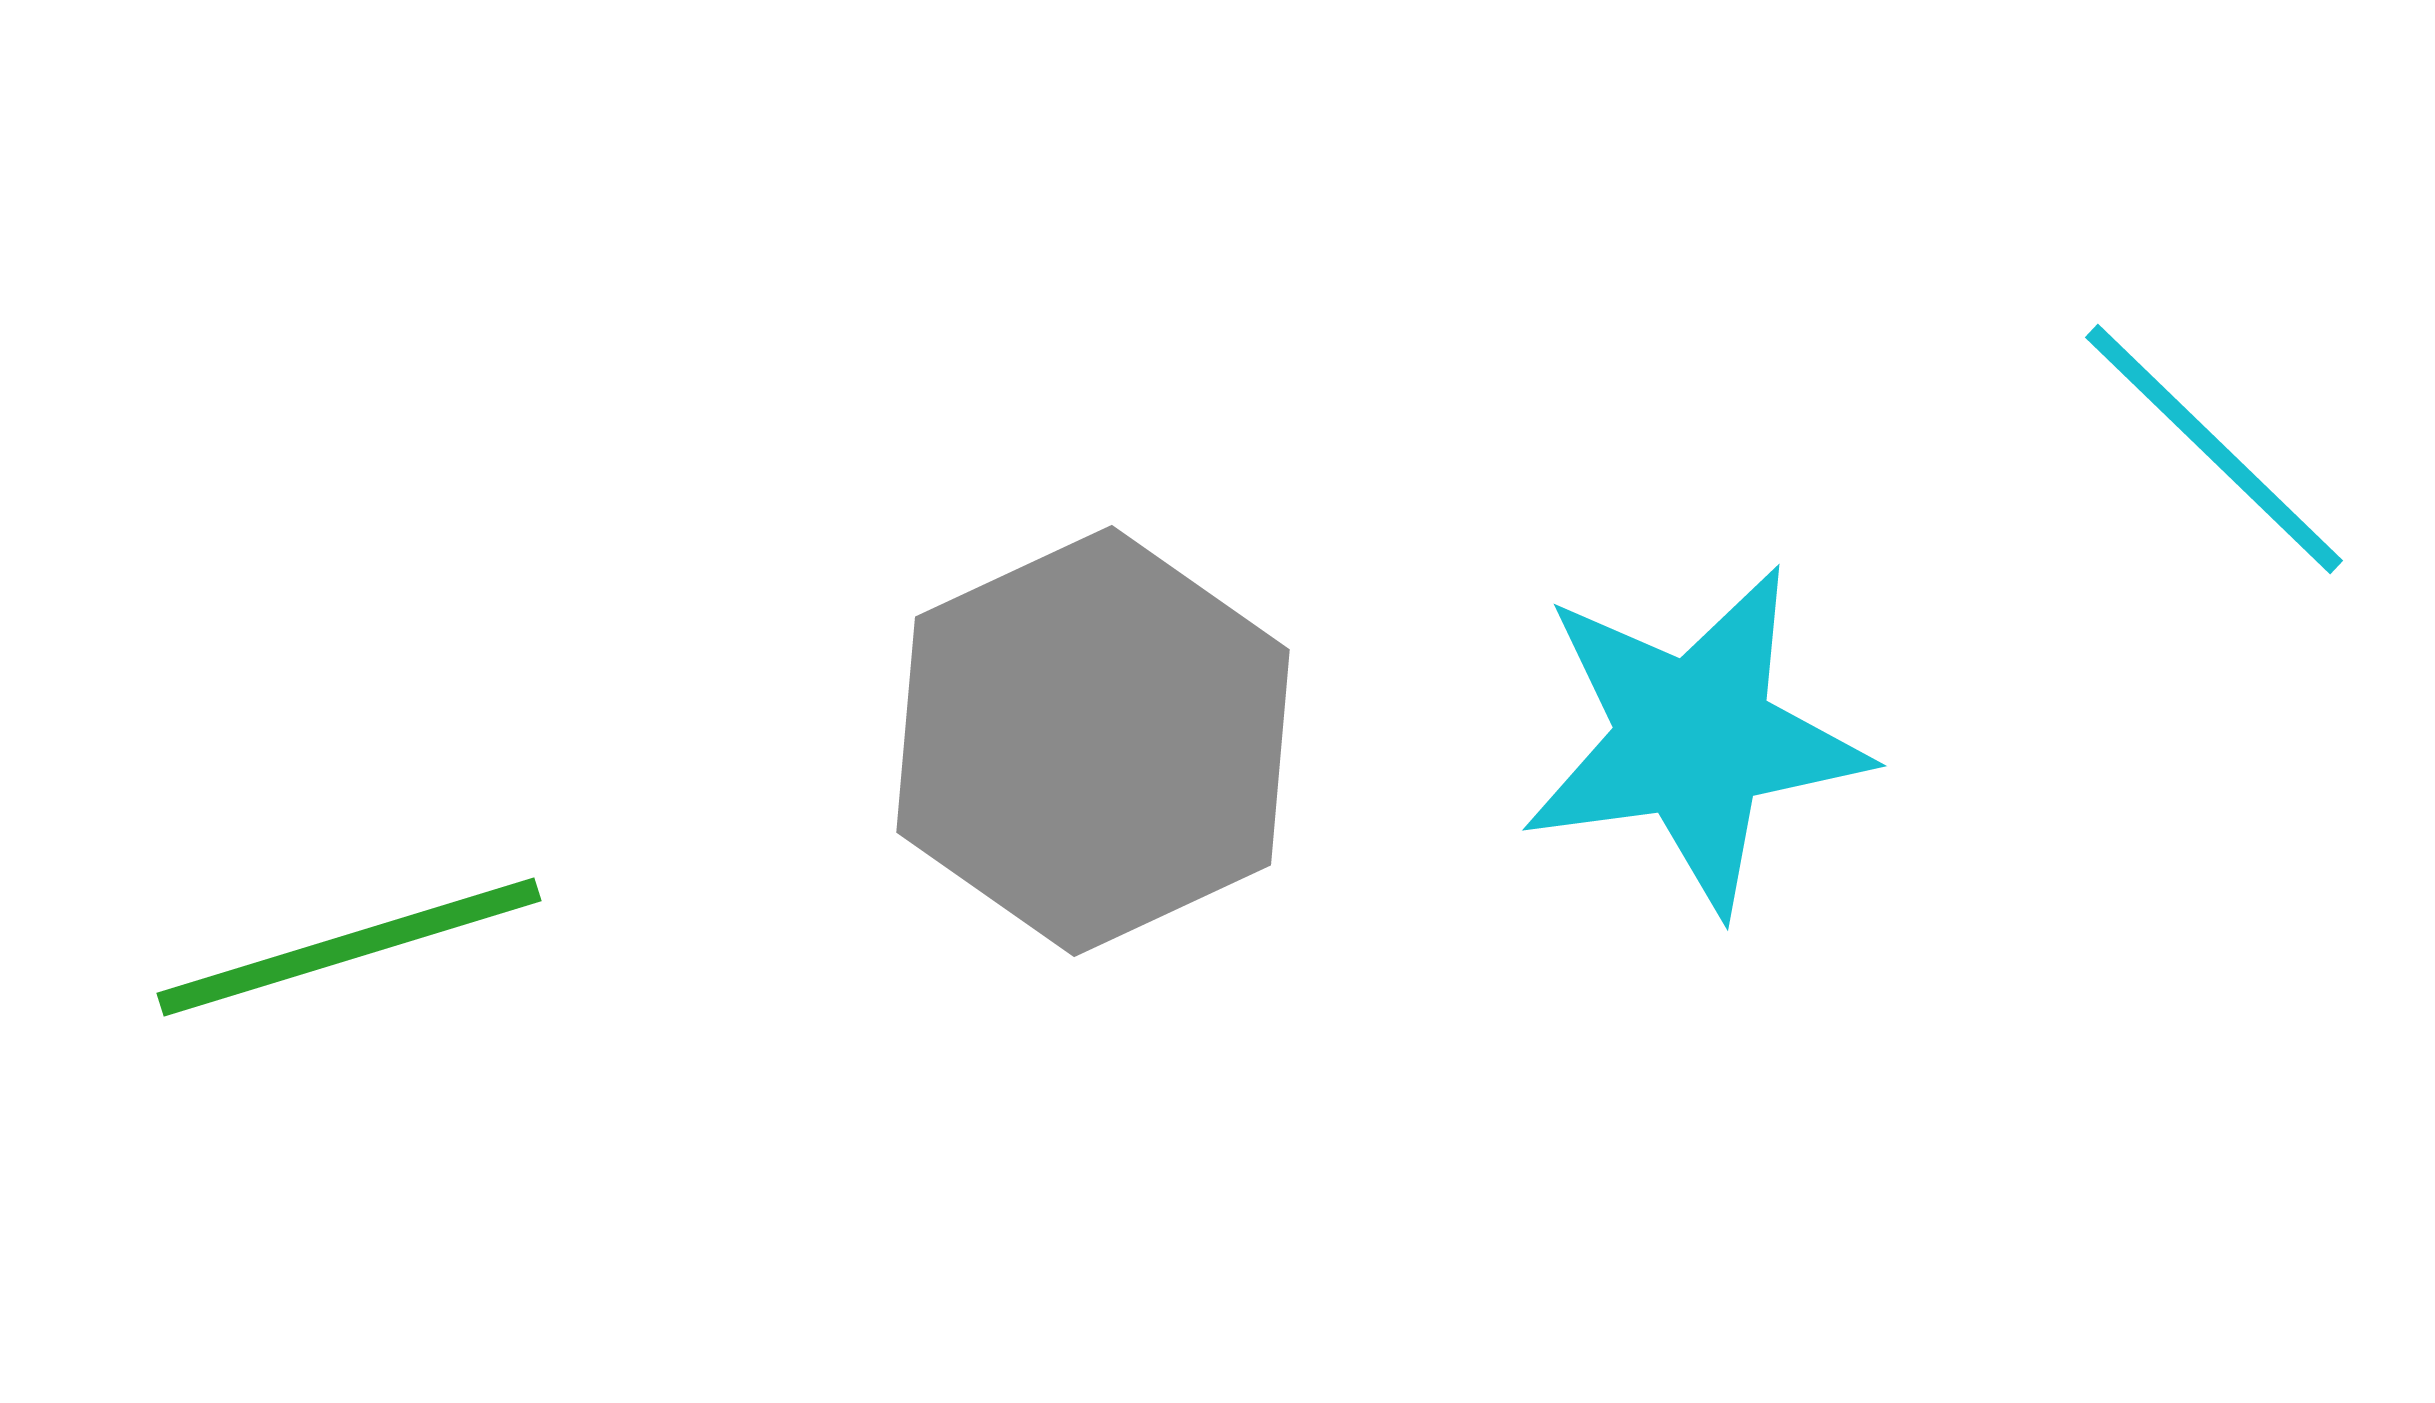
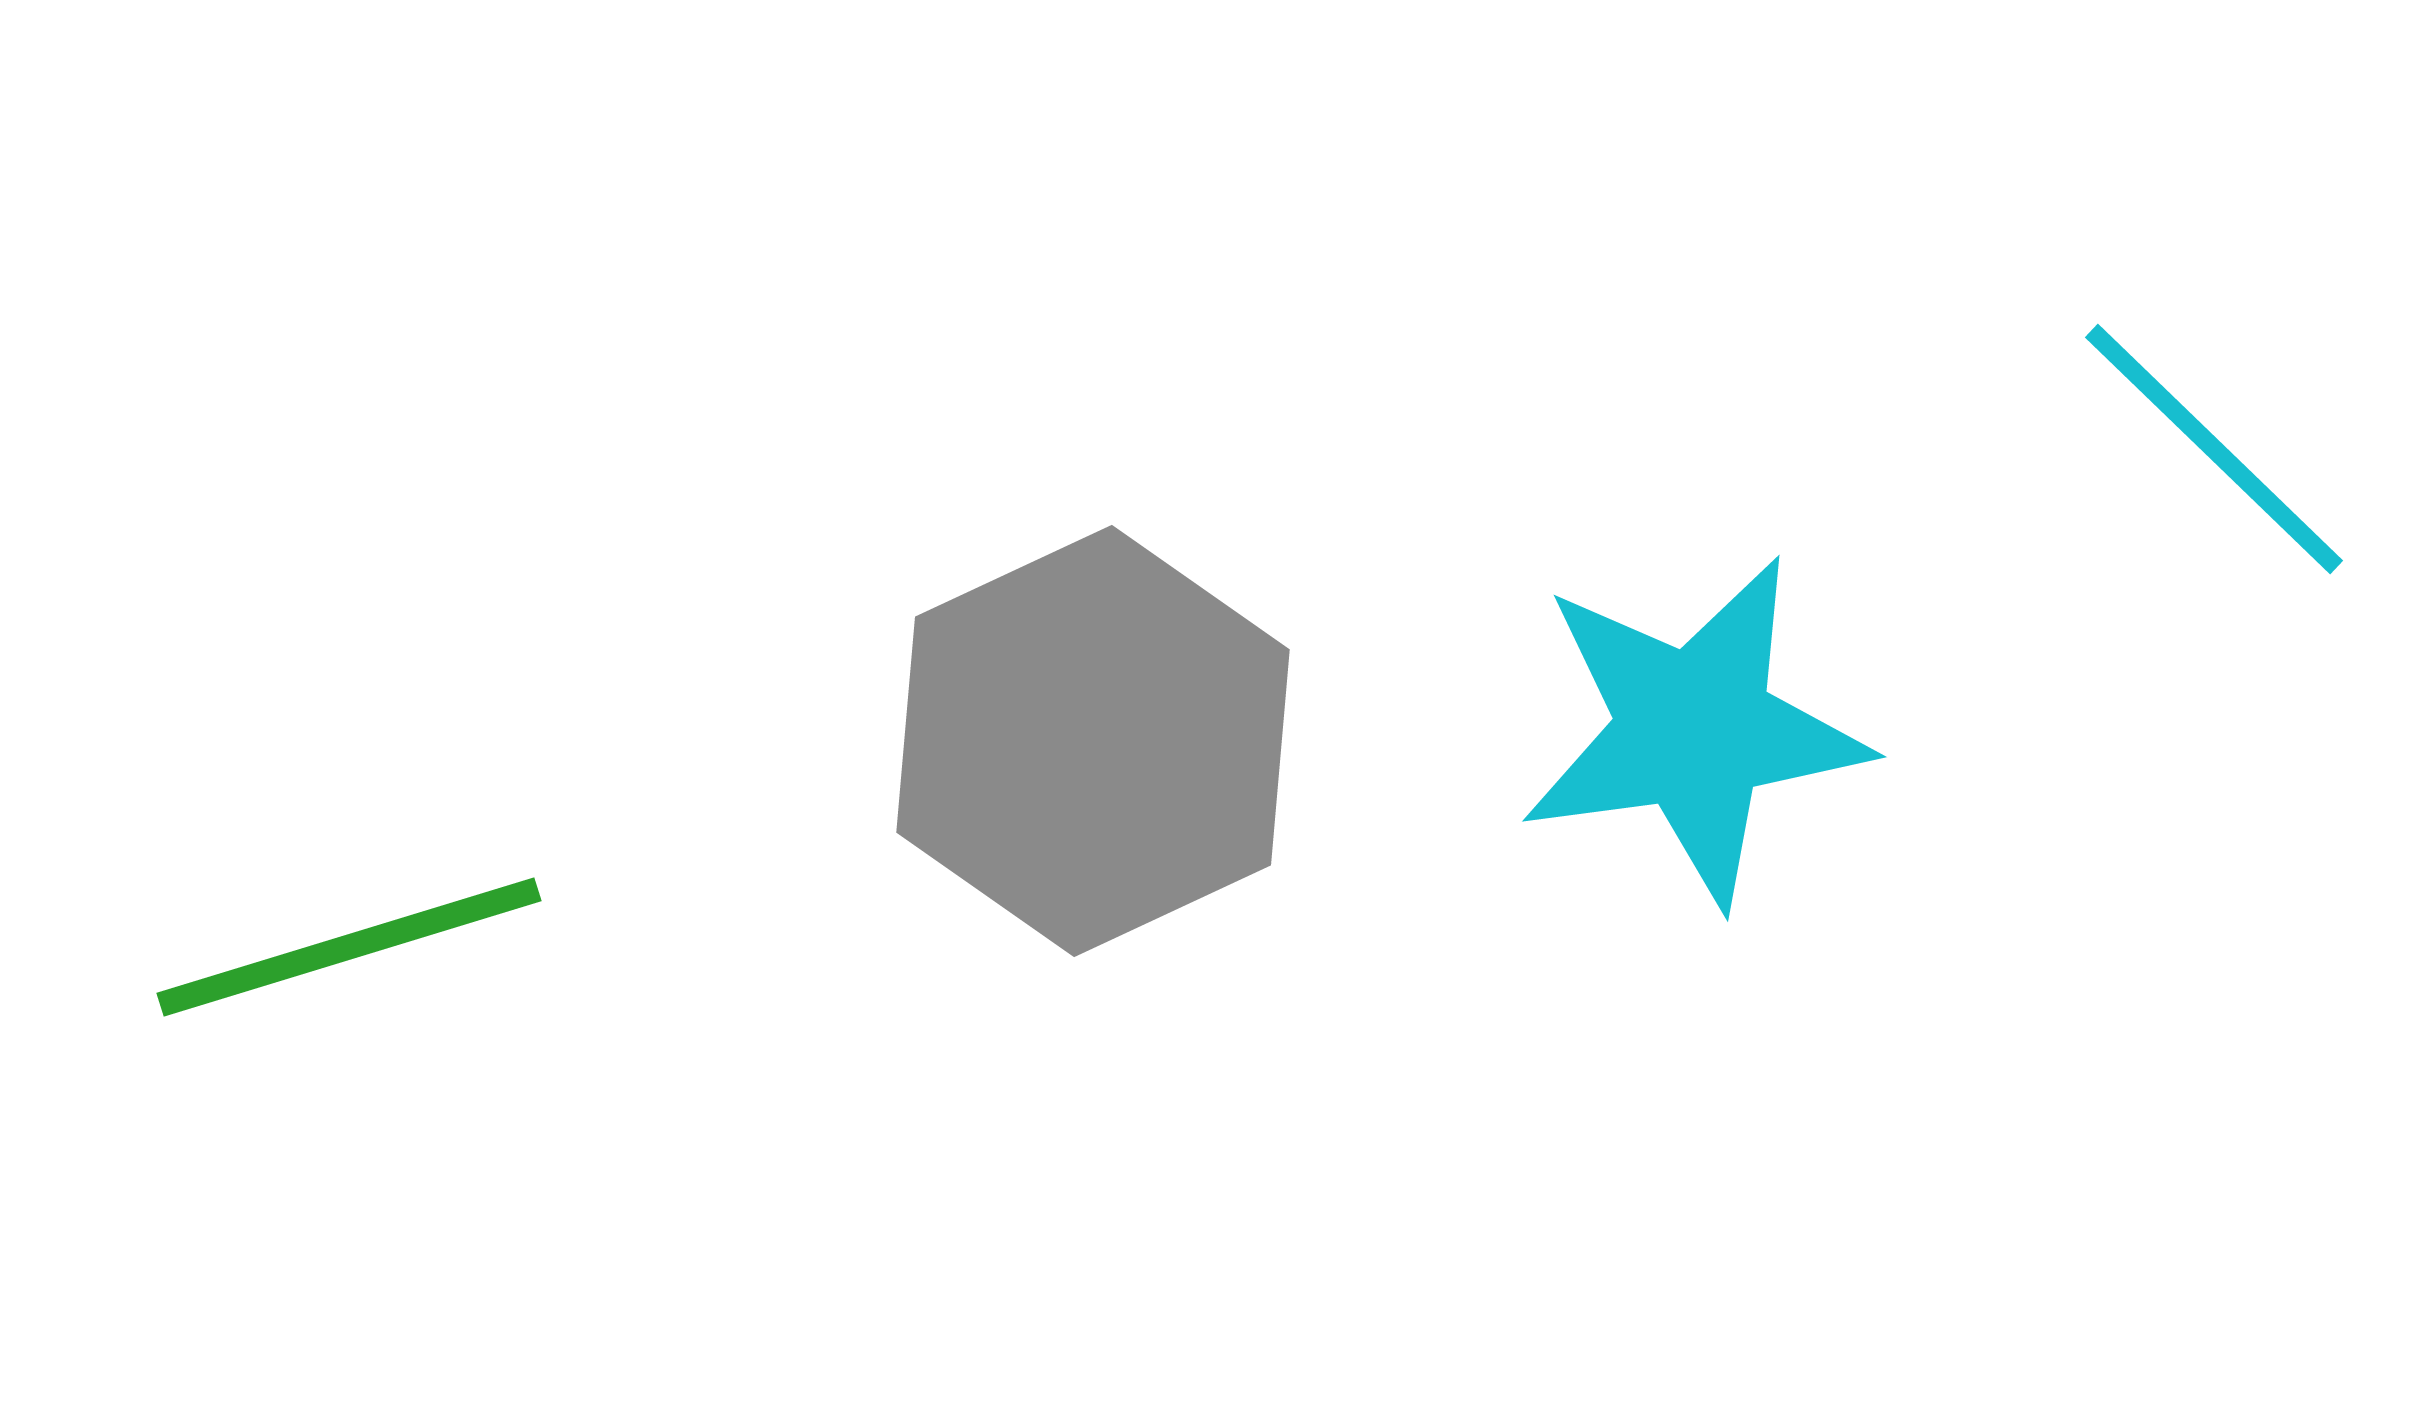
cyan star: moved 9 px up
